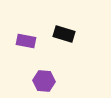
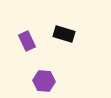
purple rectangle: moved 1 px right; rotated 54 degrees clockwise
